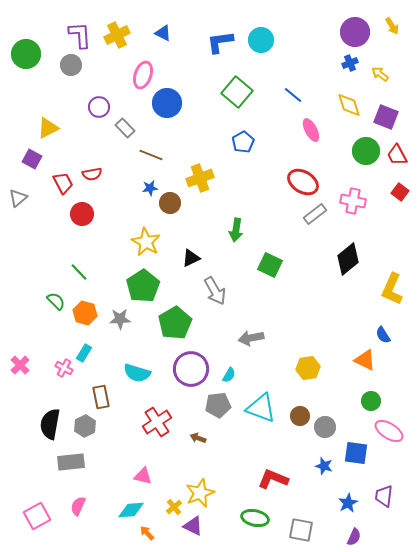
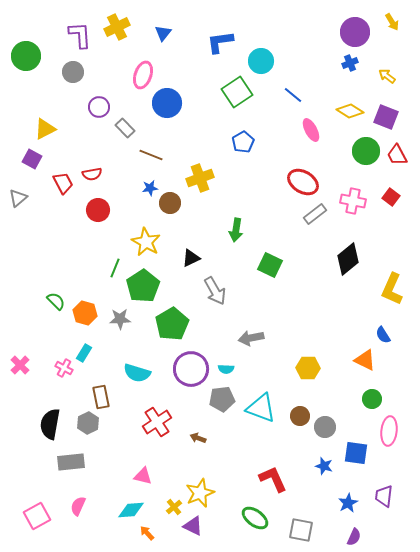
yellow arrow at (392, 26): moved 4 px up
blue triangle at (163, 33): rotated 42 degrees clockwise
yellow cross at (117, 35): moved 8 px up
cyan circle at (261, 40): moved 21 px down
green circle at (26, 54): moved 2 px down
gray circle at (71, 65): moved 2 px right, 7 px down
yellow arrow at (380, 74): moved 7 px right, 2 px down
green square at (237, 92): rotated 16 degrees clockwise
yellow diamond at (349, 105): moved 1 px right, 6 px down; rotated 40 degrees counterclockwise
yellow triangle at (48, 128): moved 3 px left, 1 px down
red square at (400, 192): moved 9 px left, 5 px down
red circle at (82, 214): moved 16 px right, 4 px up
green line at (79, 272): moved 36 px right, 4 px up; rotated 66 degrees clockwise
green pentagon at (175, 323): moved 3 px left, 1 px down
yellow hexagon at (308, 368): rotated 10 degrees clockwise
cyan semicircle at (229, 375): moved 3 px left, 6 px up; rotated 63 degrees clockwise
green circle at (371, 401): moved 1 px right, 2 px up
gray pentagon at (218, 405): moved 4 px right, 6 px up
gray hexagon at (85, 426): moved 3 px right, 3 px up
pink ellipse at (389, 431): rotated 64 degrees clockwise
red L-shape at (273, 479): rotated 44 degrees clockwise
green ellipse at (255, 518): rotated 24 degrees clockwise
